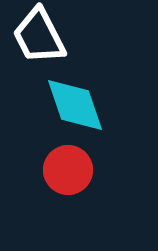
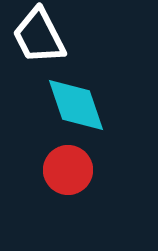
cyan diamond: moved 1 px right
